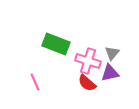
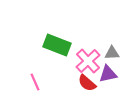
green rectangle: moved 1 px right, 1 px down
gray triangle: rotated 49 degrees clockwise
pink cross: rotated 30 degrees clockwise
purple triangle: moved 2 px left, 1 px down
